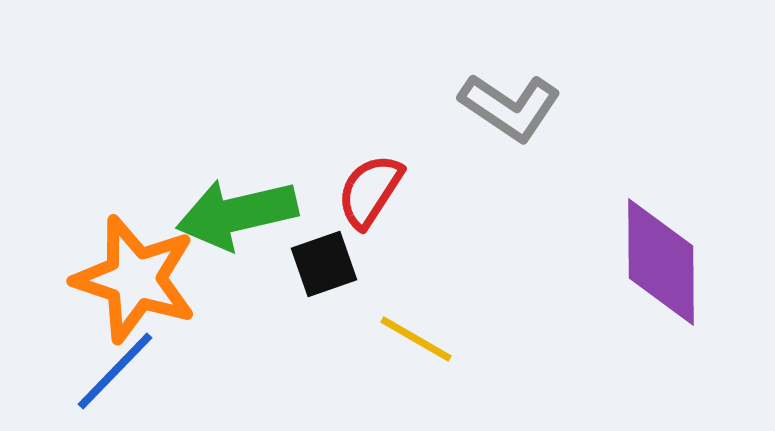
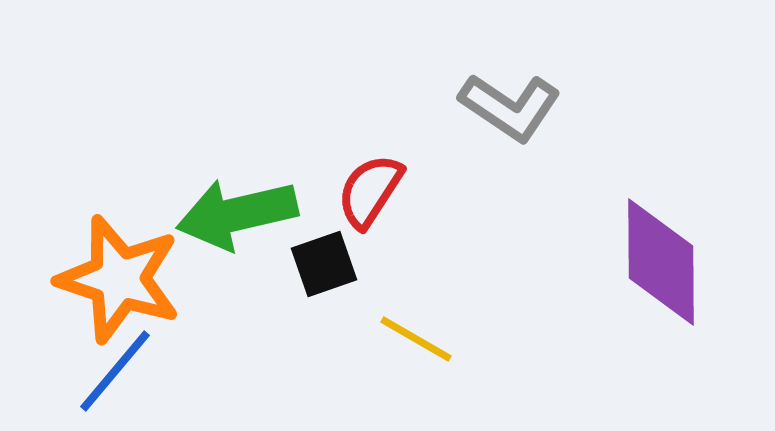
orange star: moved 16 px left
blue line: rotated 4 degrees counterclockwise
